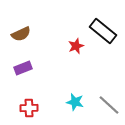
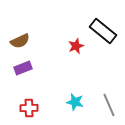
brown semicircle: moved 1 px left, 7 px down
gray line: rotated 25 degrees clockwise
